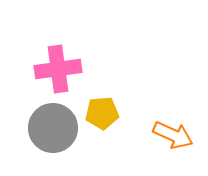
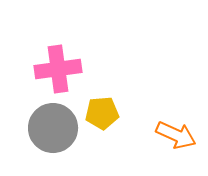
orange arrow: moved 3 px right
